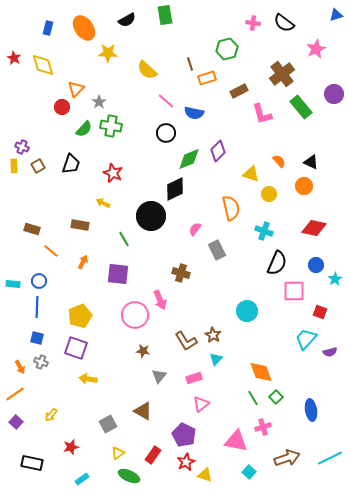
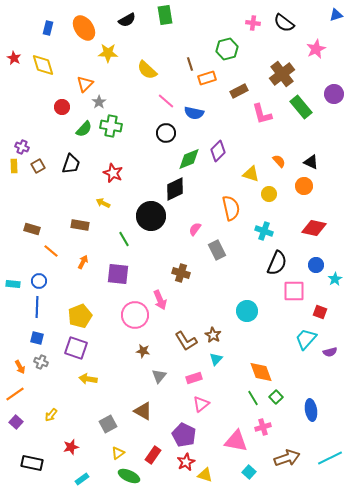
orange triangle at (76, 89): moved 9 px right, 5 px up
